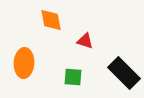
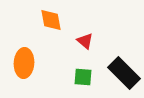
red triangle: rotated 24 degrees clockwise
green square: moved 10 px right
